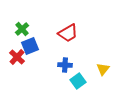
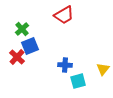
red trapezoid: moved 4 px left, 18 px up
cyan square: rotated 21 degrees clockwise
